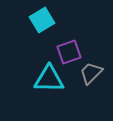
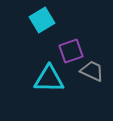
purple square: moved 2 px right, 1 px up
gray trapezoid: moved 1 px right, 2 px up; rotated 70 degrees clockwise
